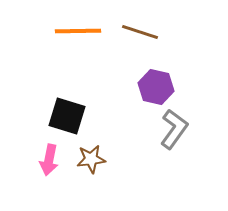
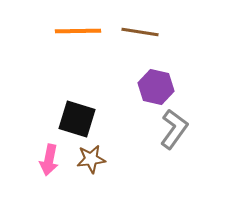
brown line: rotated 9 degrees counterclockwise
black square: moved 10 px right, 3 px down
